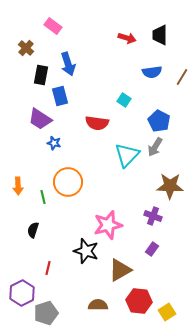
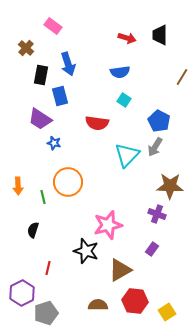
blue semicircle: moved 32 px left
purple cross: moved 4 px right, 2 px up
red hexagon: moved 4 px left
